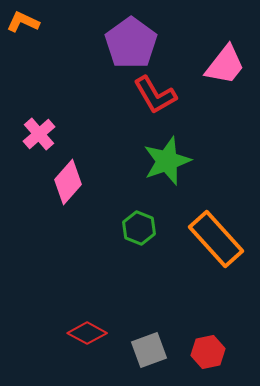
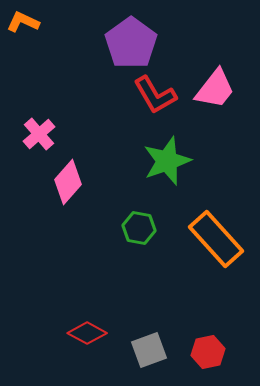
pink trapezoid: moved 10 px left, 24 px down
green hexagon: rotated 12 degrees counterclockwise
